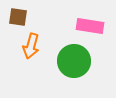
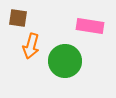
brown square: moved 1 px down
green circle: moved 9 px left
